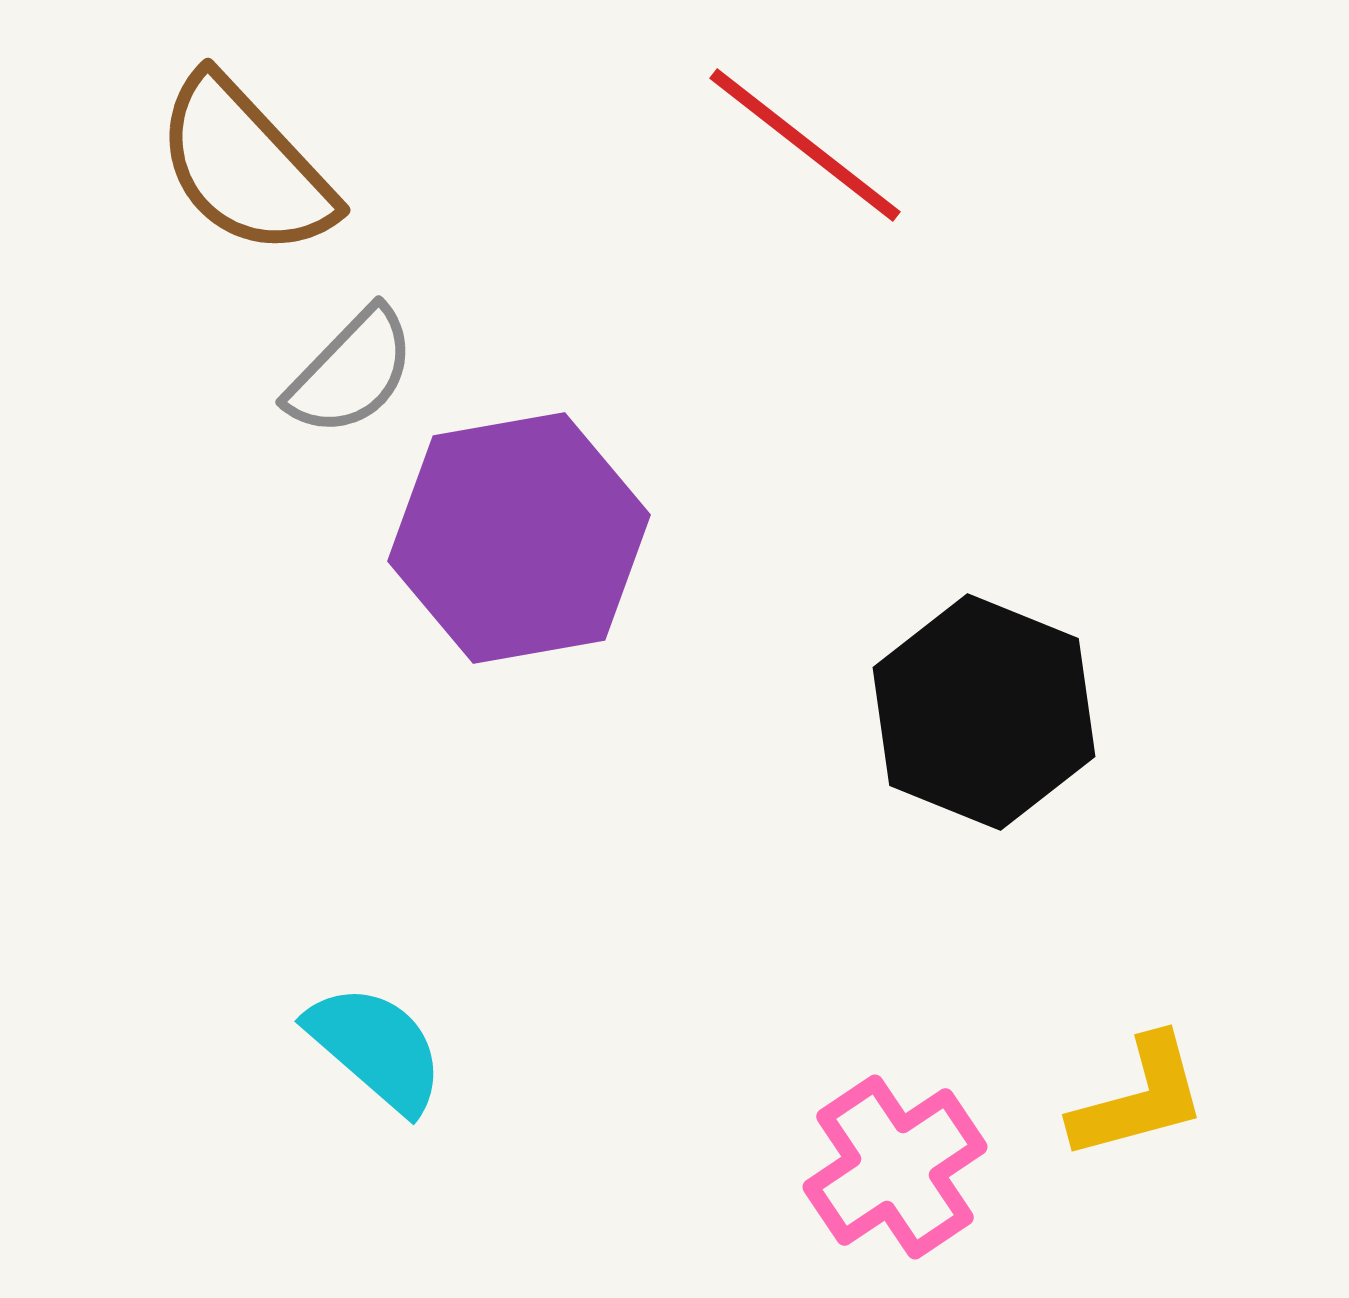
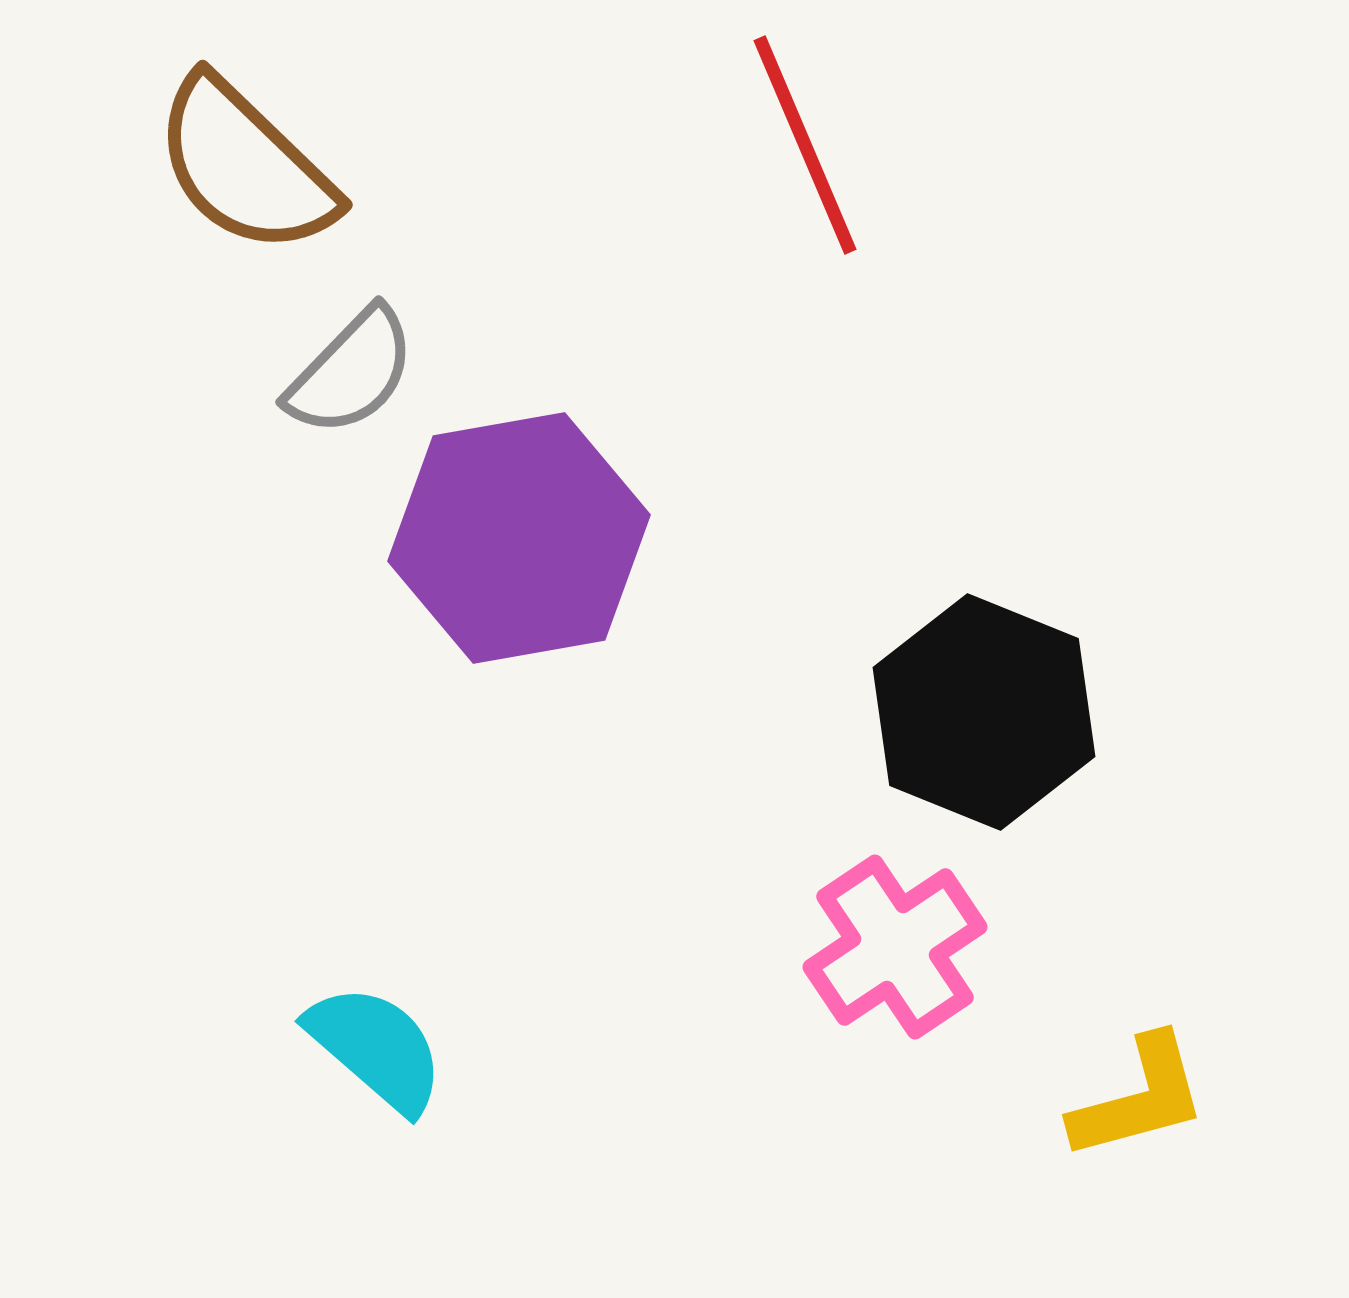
red line: rotated 29 degrees clockwise
brown semicircle: rotated 3 degrees counterclockwise
pink cross: moved 220 px up
